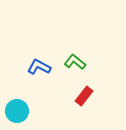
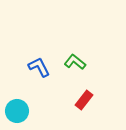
blue L-shape: rotated 35 degrees clockwise
red rectangle: moved 4 px down
